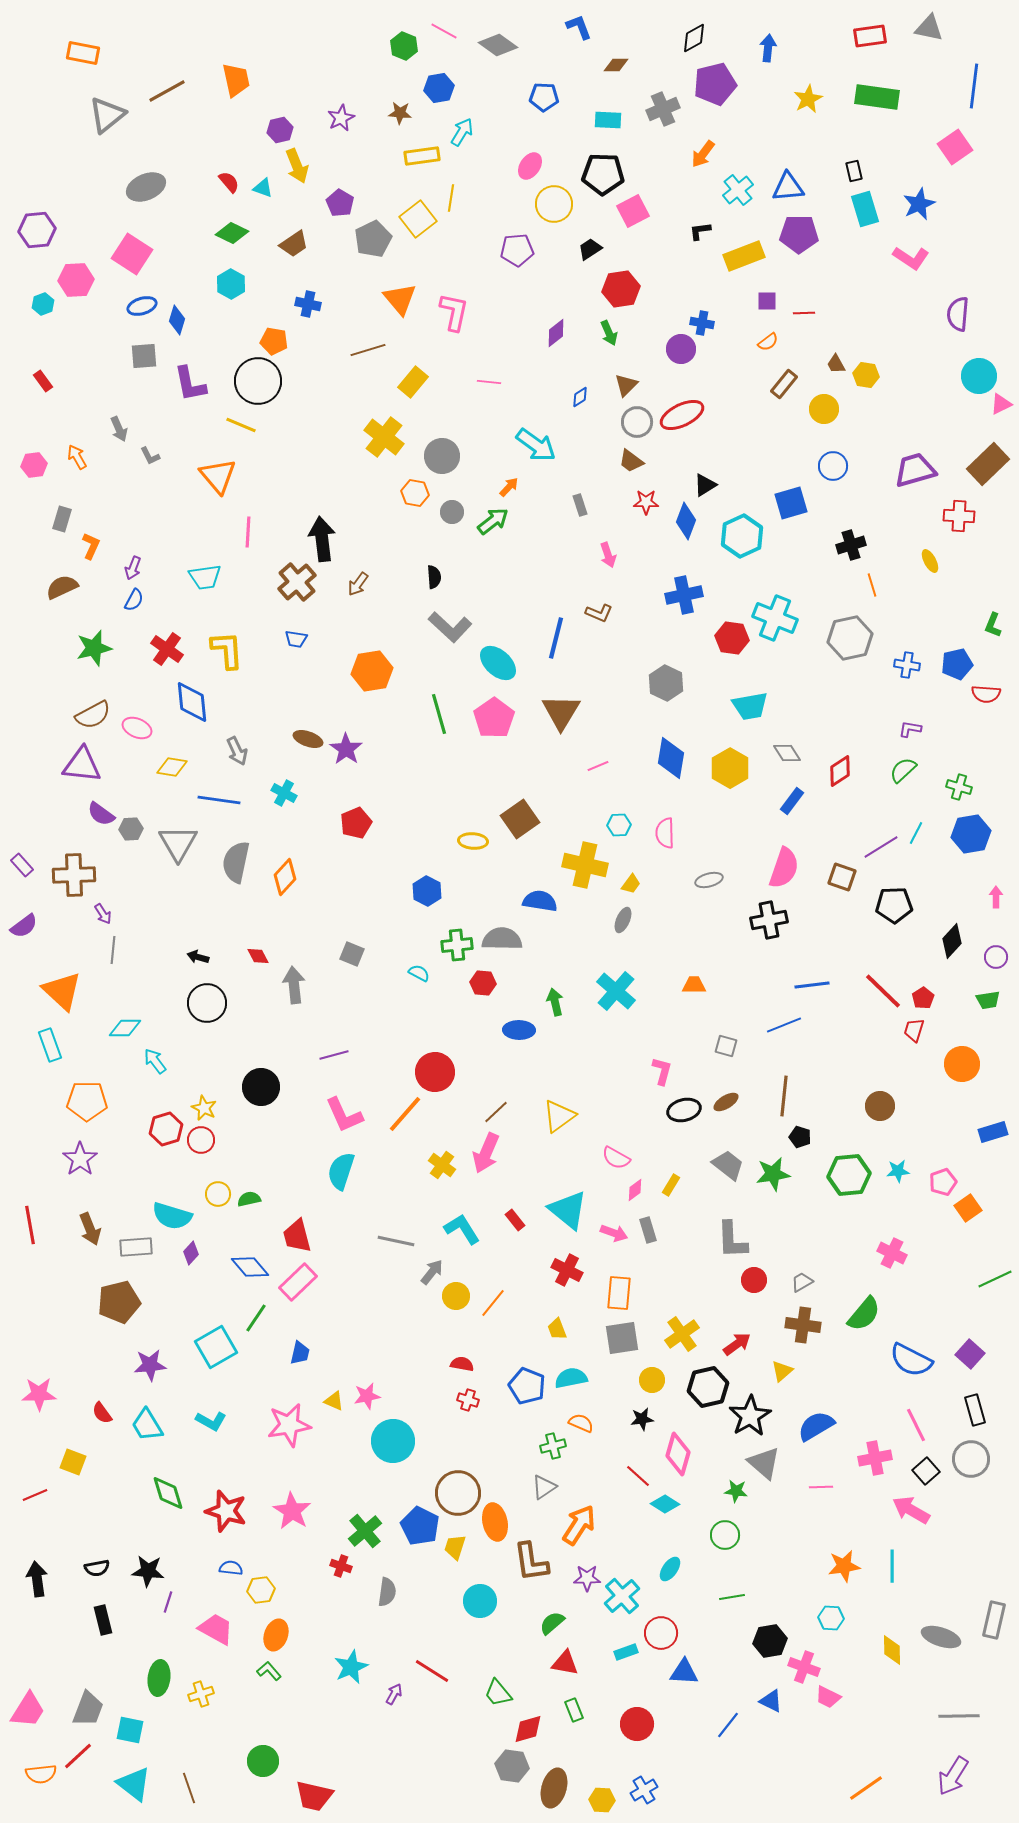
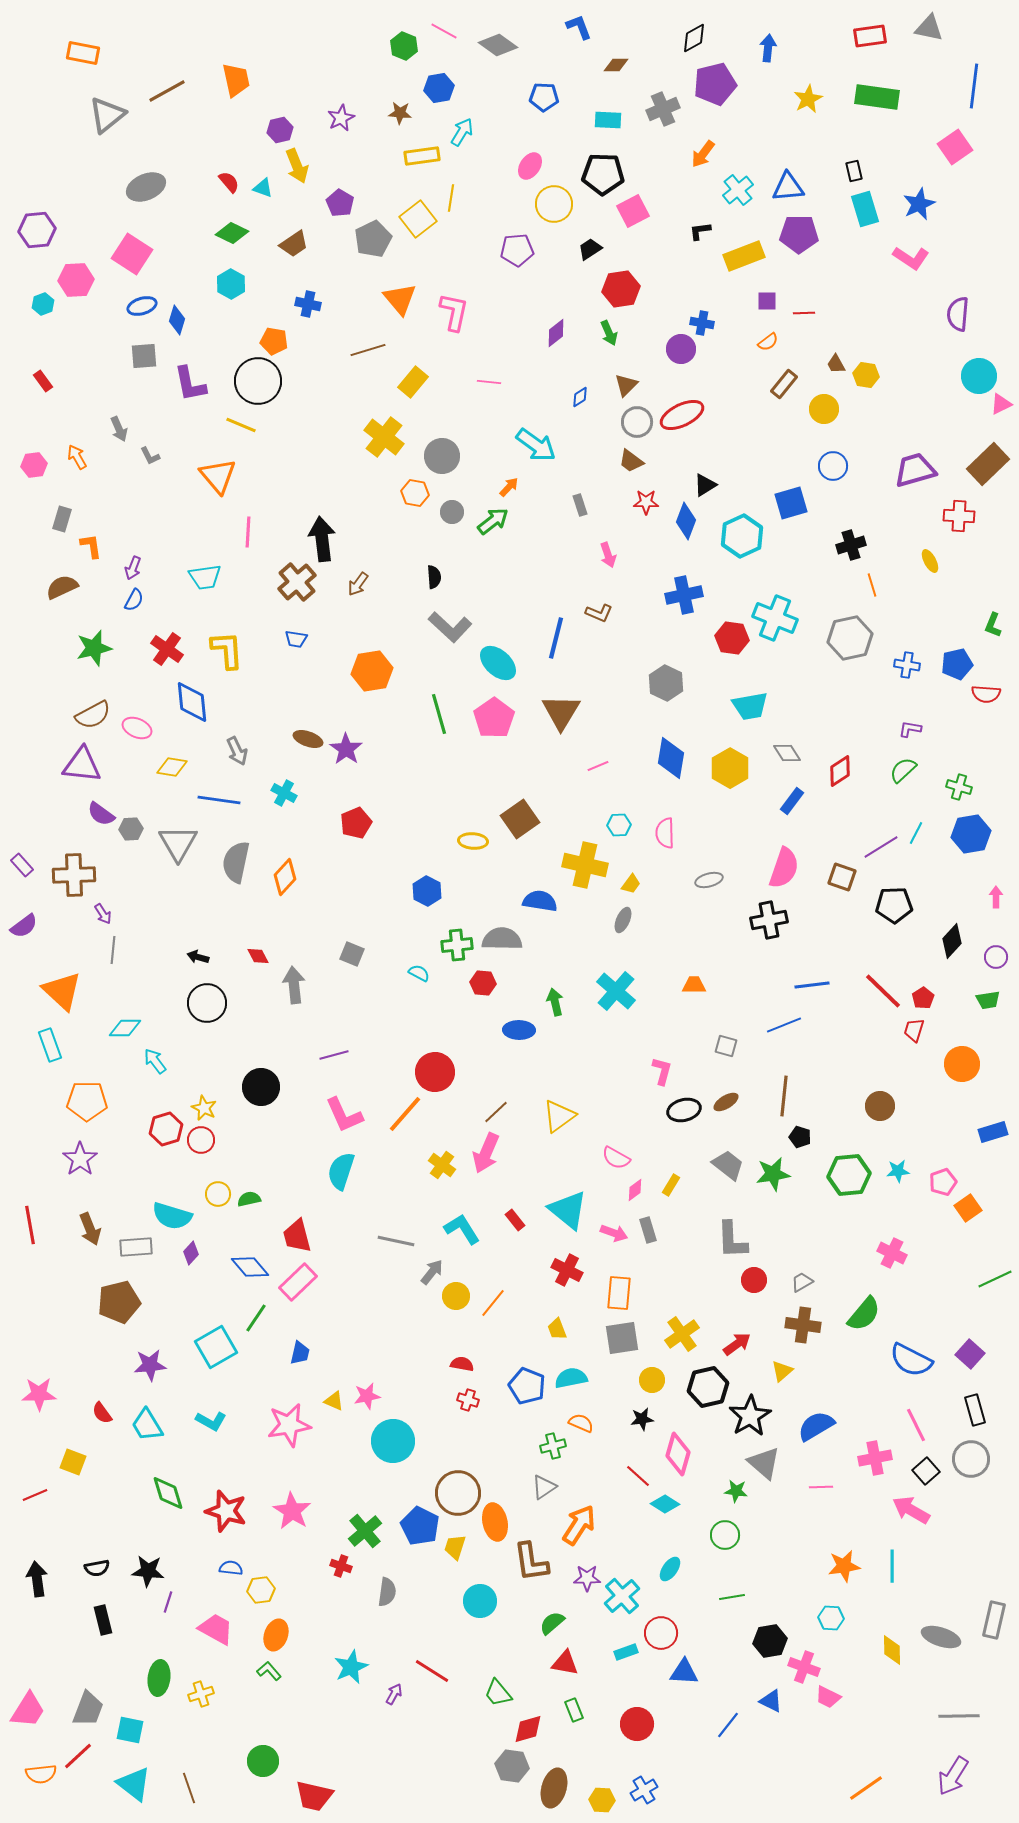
orange L-shape at (91, 546): rotated 32 degrees counterclockwise
